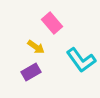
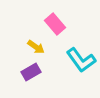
pink rectangle: moved 3 px right, 1 px down
